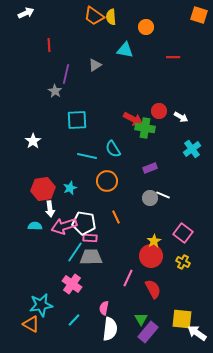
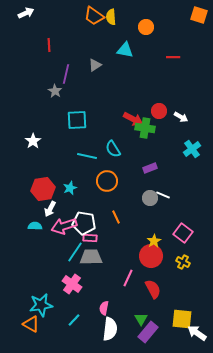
white arrow at (50, 209): rotated 35 degrees clockwise
